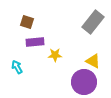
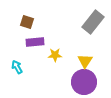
yellow triangle: moved 8 px left; rotated 35 degrees clockwise
